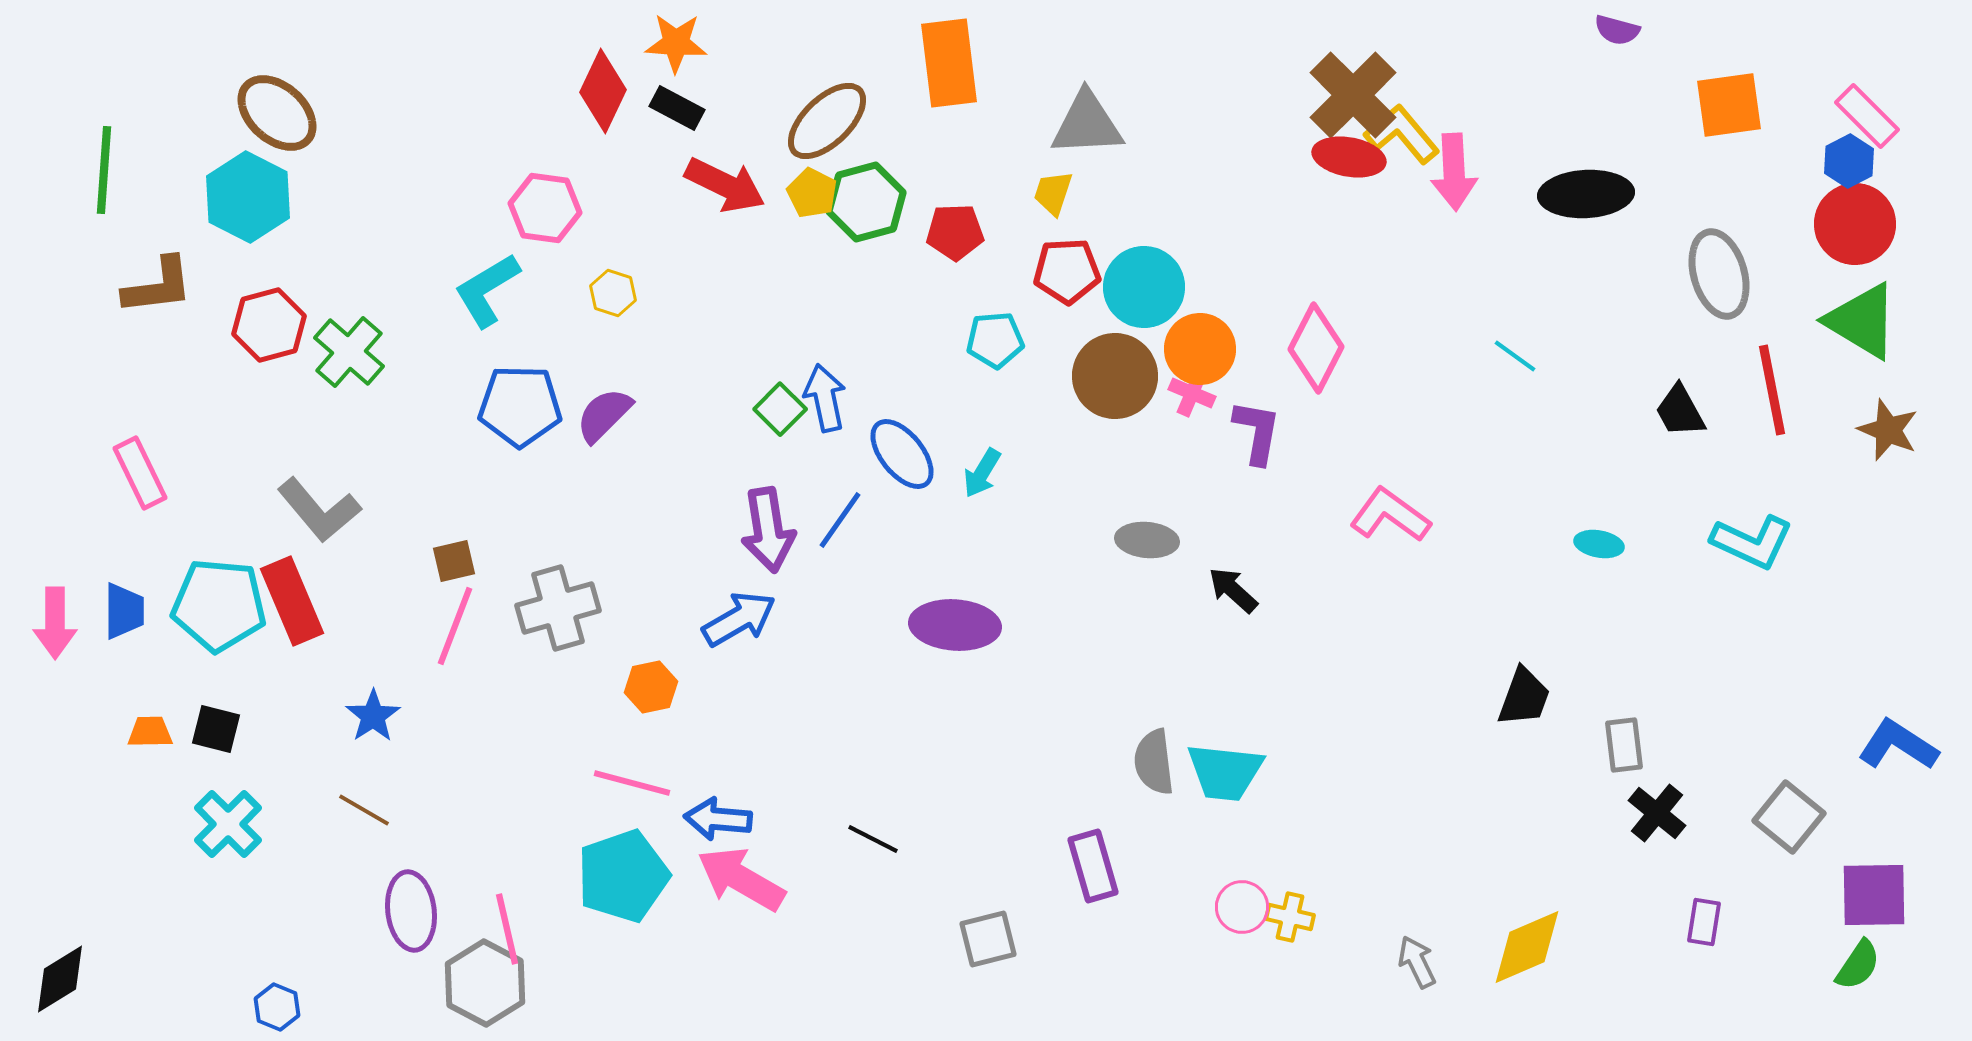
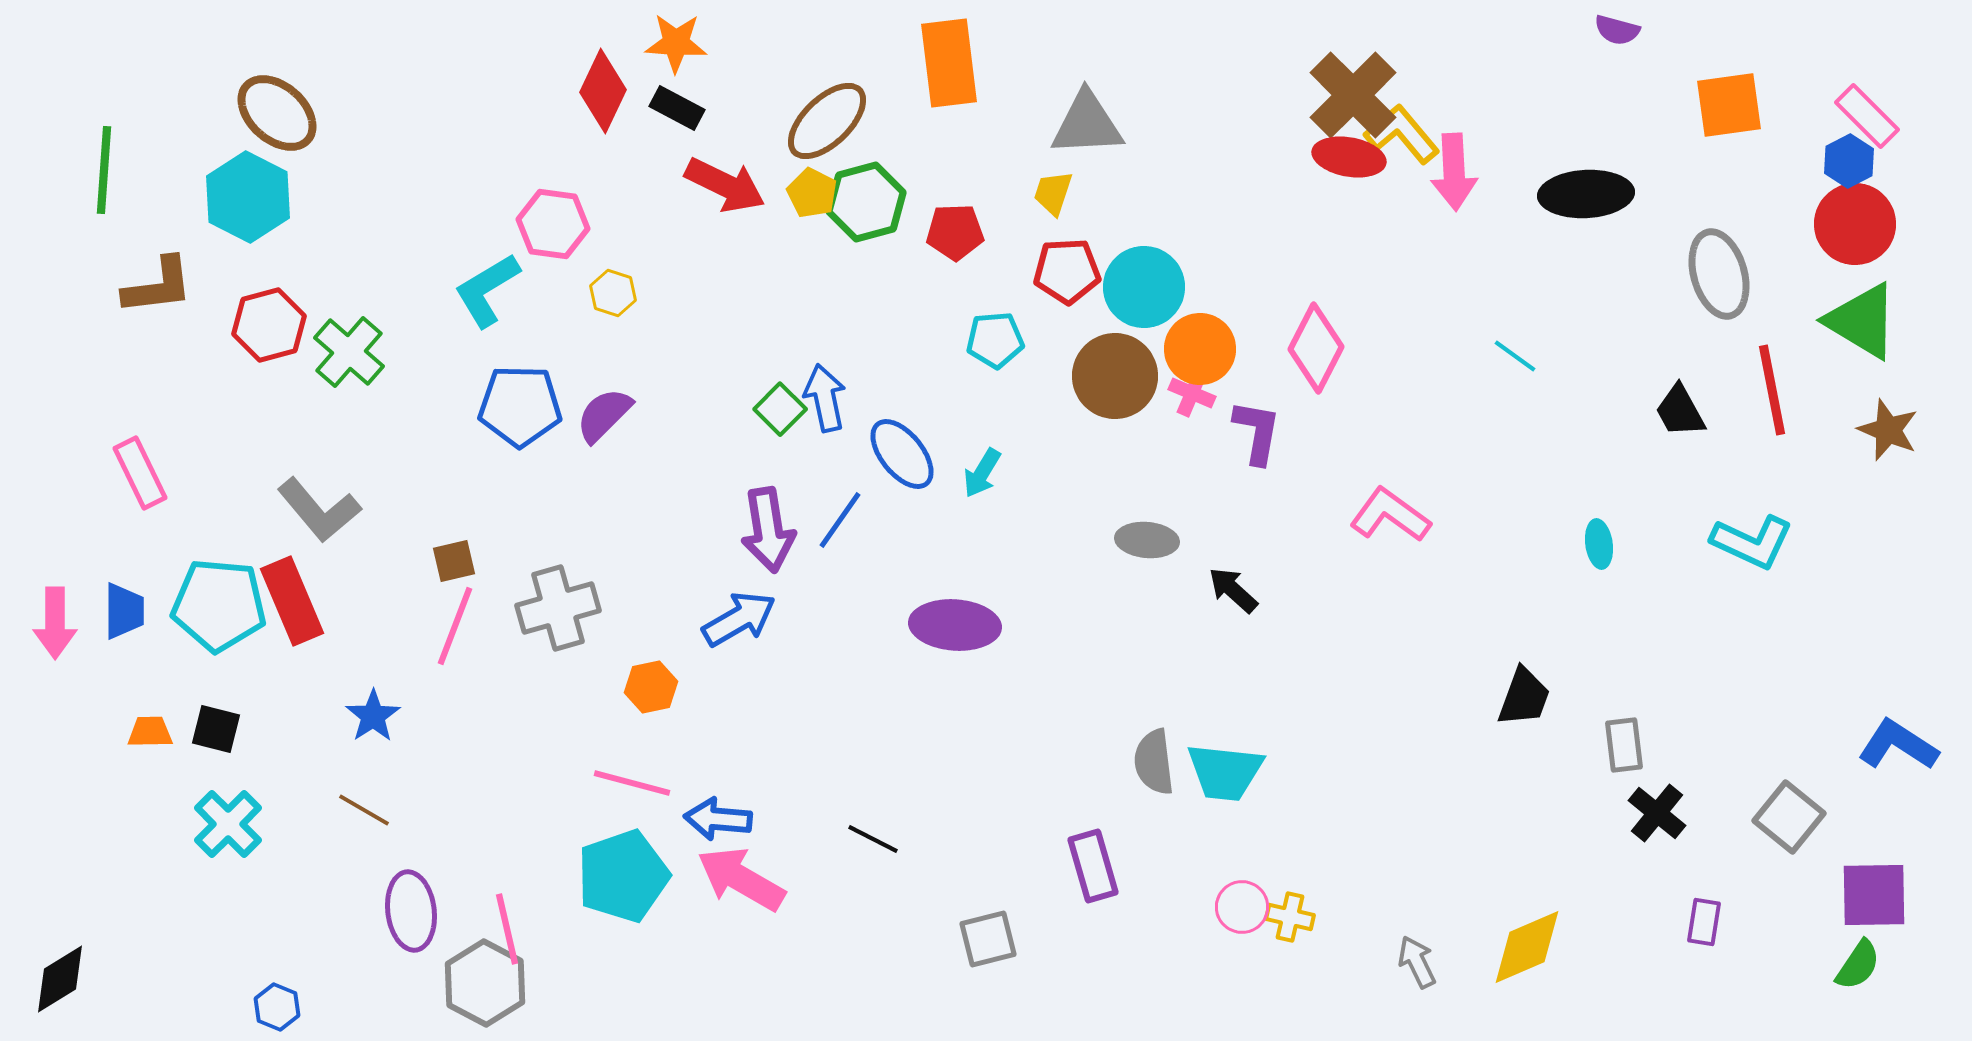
pink hexagon at (545, 208): moved 8 px right, 16 px down
cyan ellipse at (1599, 544): rotated 72 degrees clockwise
